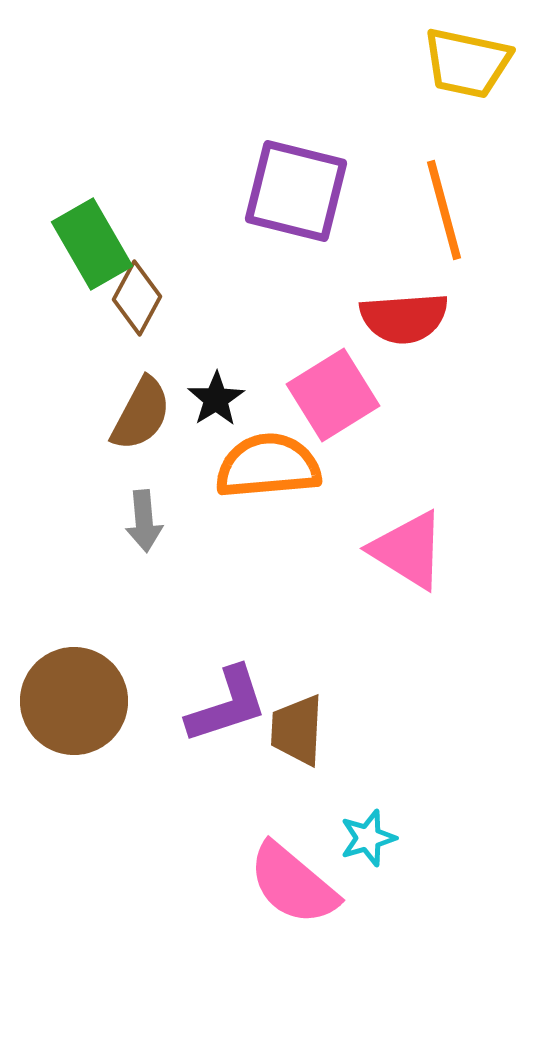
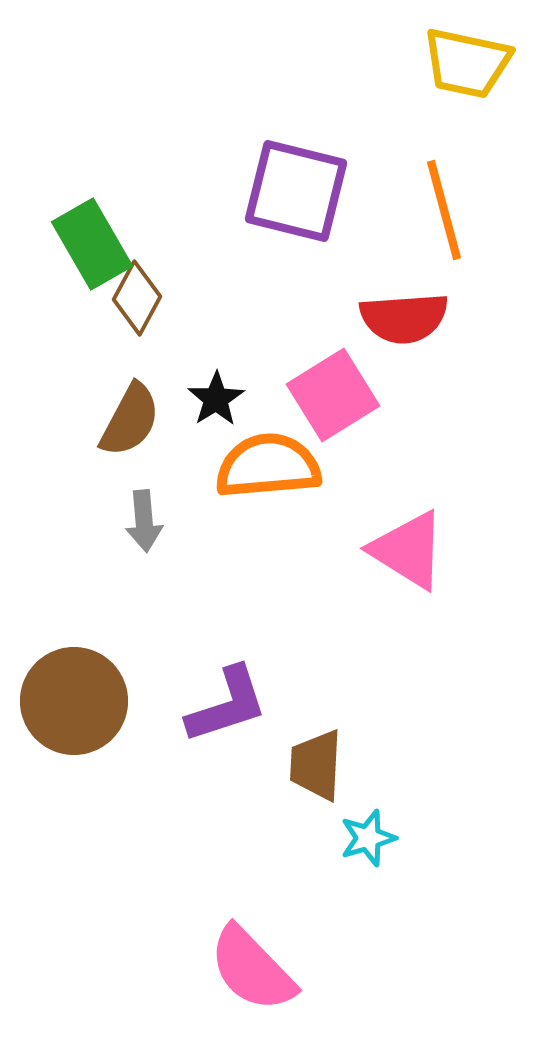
brown semicircle: moved 11 px left, 6 px down
brown trapezoid: moved 19 px right, 35 px down
pink semicircle: moved 41 px left, 85 px down; rotated 6 degrees clockwise
